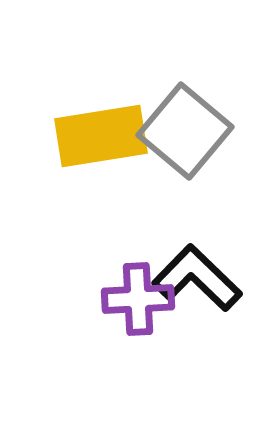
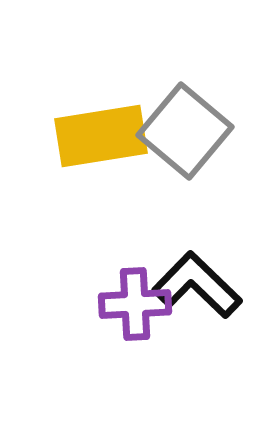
black L-shape: moved 7 px down
purple cross: moved 3 px left, 5 px down
